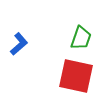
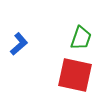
red square: moved 1 px left, 1 px up
